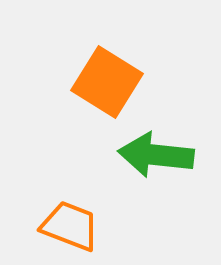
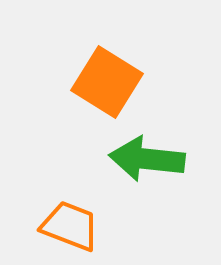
green arrow: moved 9 px left, 4 px down
